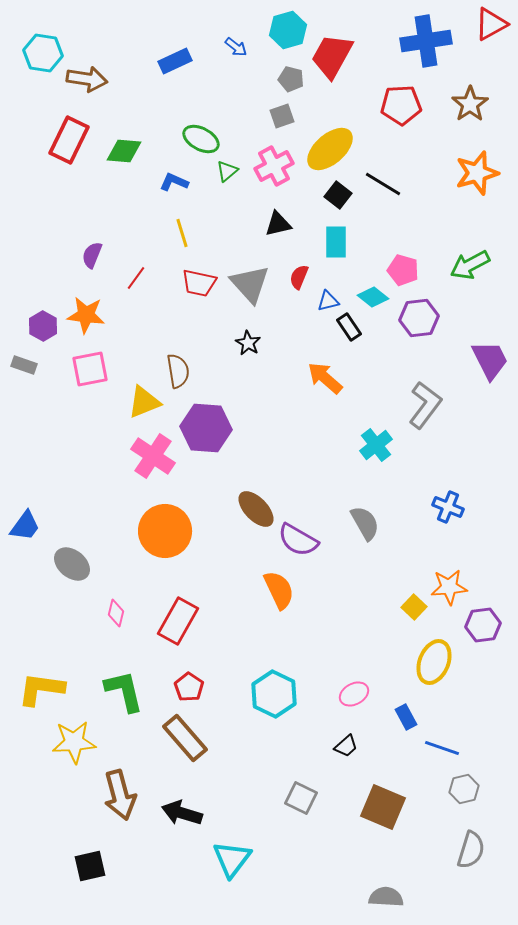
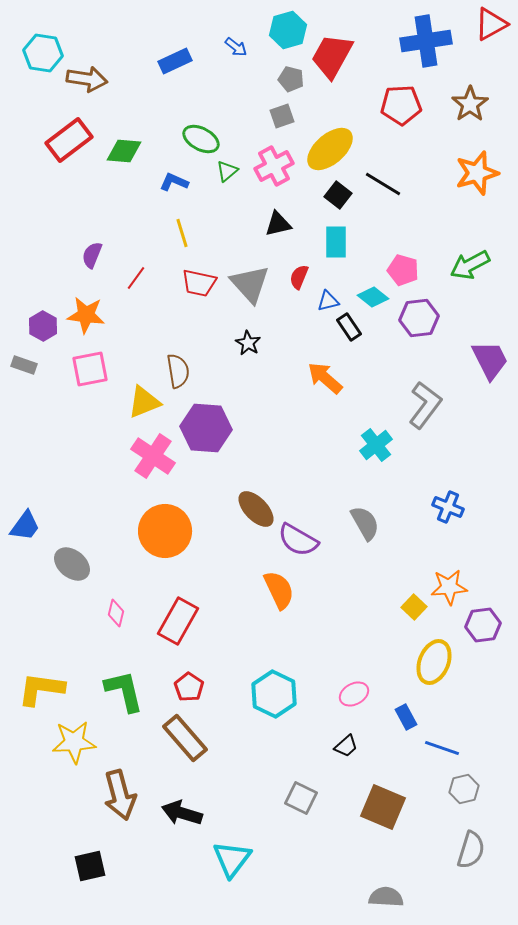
red rectangle at (69, 140): rotated 27 degrees clockwise
